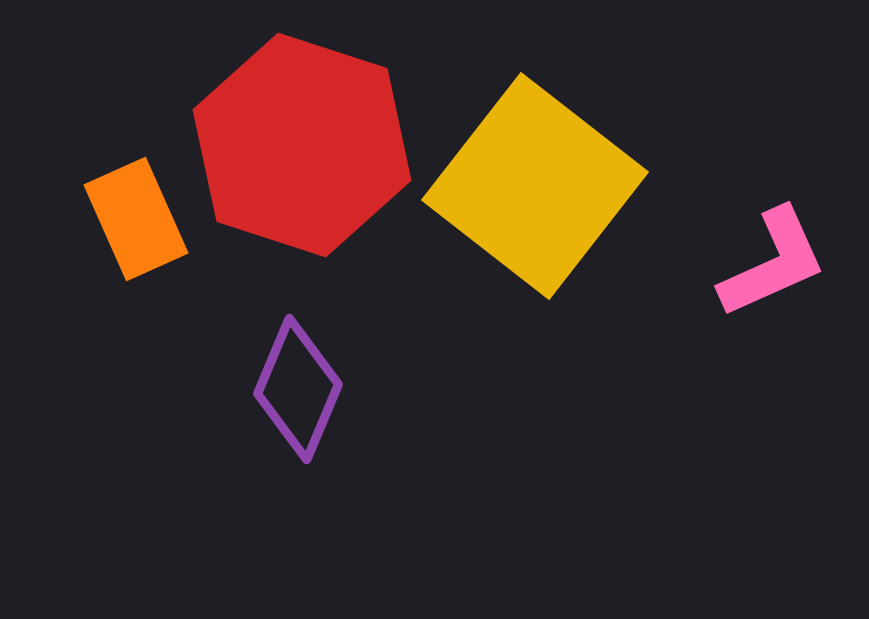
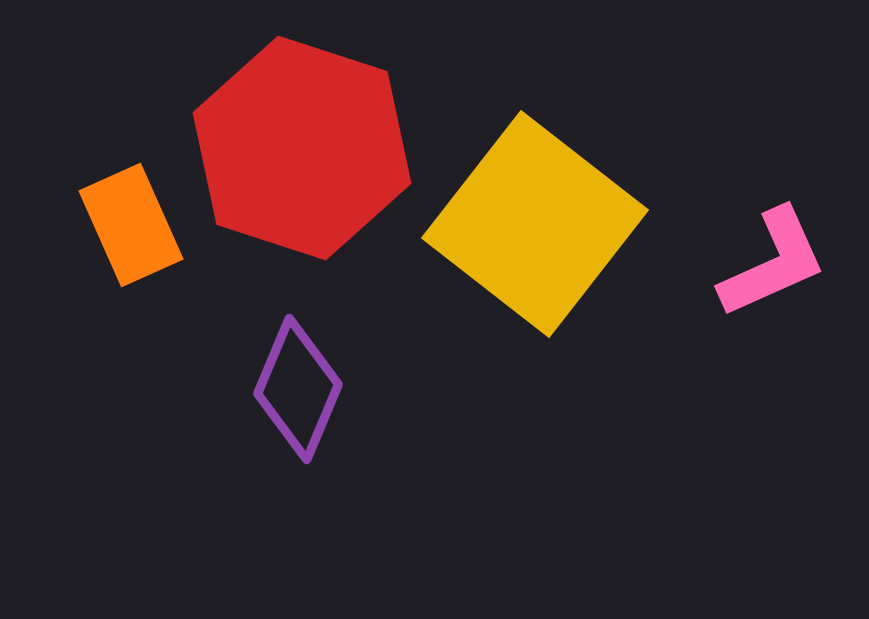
red hexagon: moved 3 px down
yellow square: moved 38 px down
orange rectangle: moved 5 px left, 6 px down
